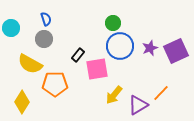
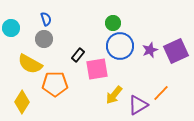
purple star: moved 2 px down
